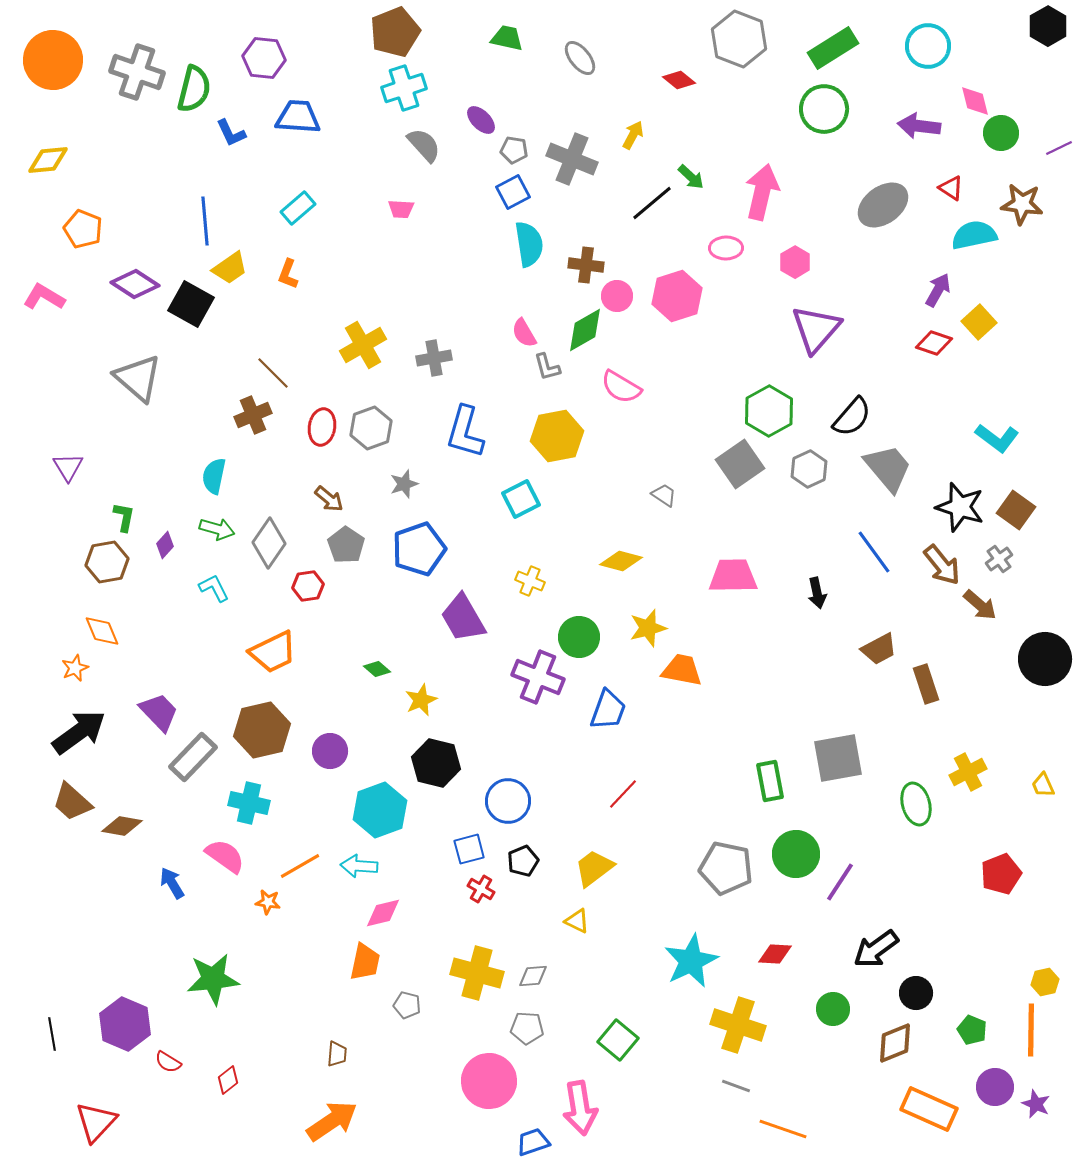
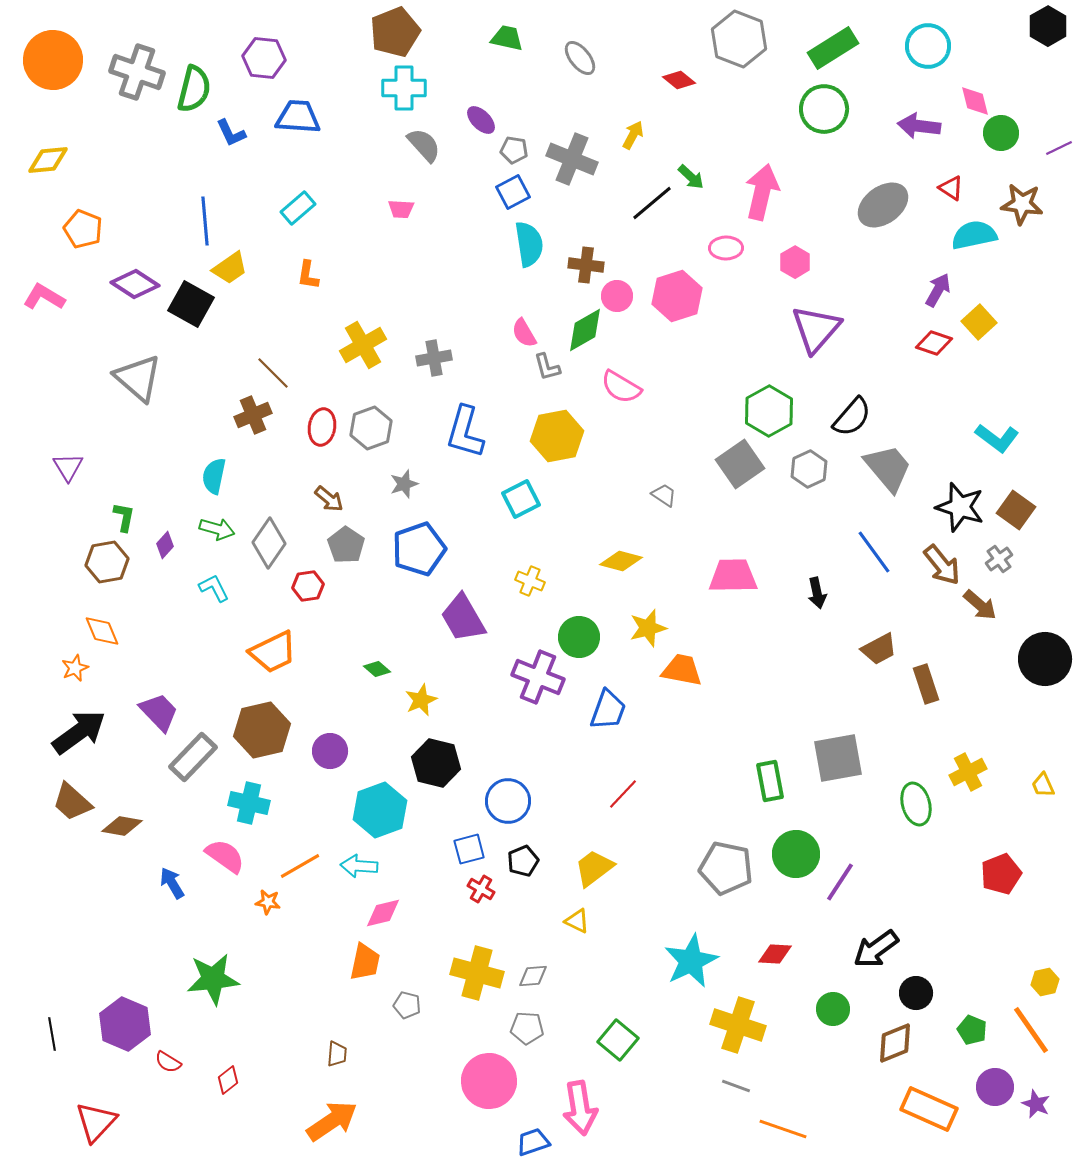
cyan cross at (404, 88): rotated 18 degrees clockwise
orange L-shape at (288, 274): moved 20 px right, 1 px down; rotated 12 degrees counterclockwise
orange line at (1031, 1030): rotated 36 degrees counterclockwise
